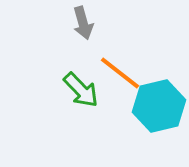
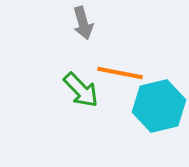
orange line: rotated 27 degrees counterclockwise
